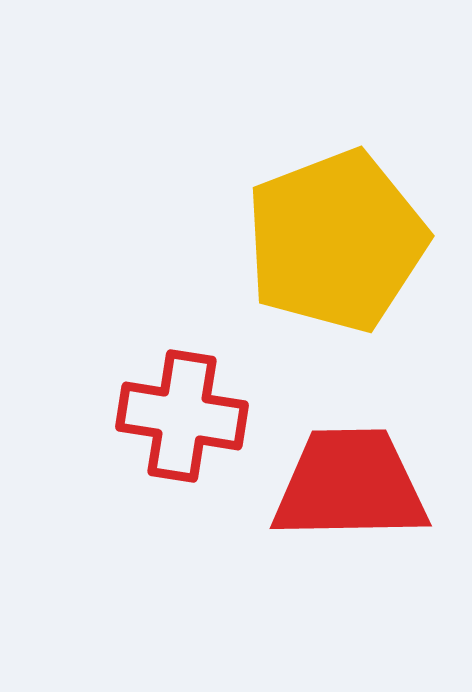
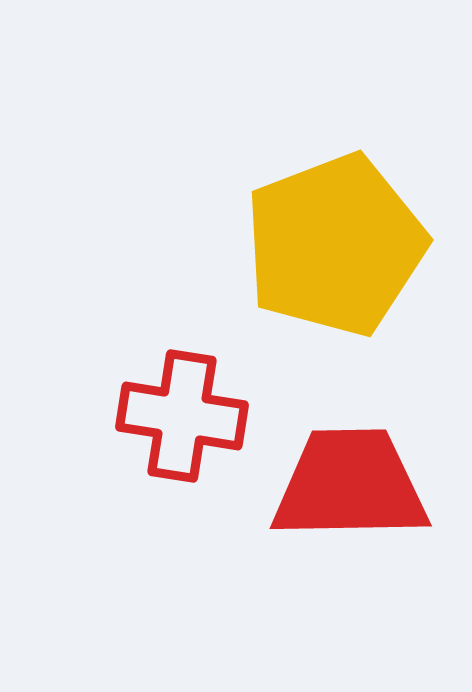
yellow pentagon: moved 1 px left, 4 px down
